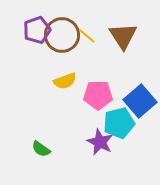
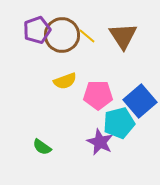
green semicircle: moved 1 px right, 2 px up
